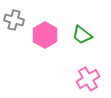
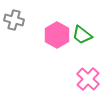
pink hexagon: moved 12 px right
pink cross: rotated 15 degrees counterclockwise
